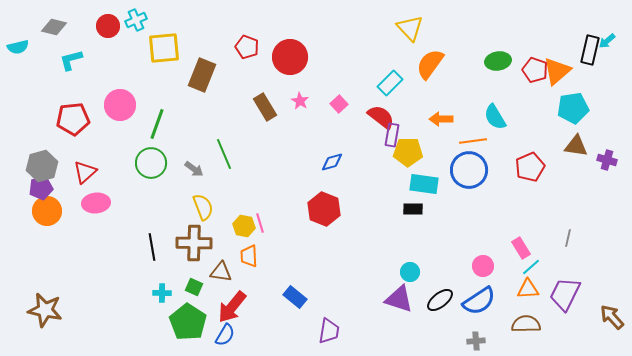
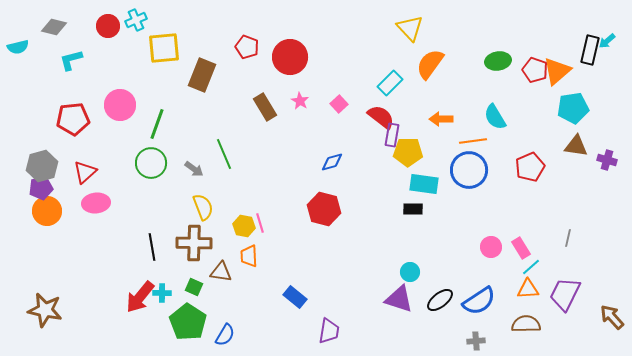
red hexagon at (324, 209): rotated 8 degrees counterclockwise
pink circle at (483, 266): moved 8 px right, 19 px up
red arrow at (232, 307): moved 92 px left, 10 px up
